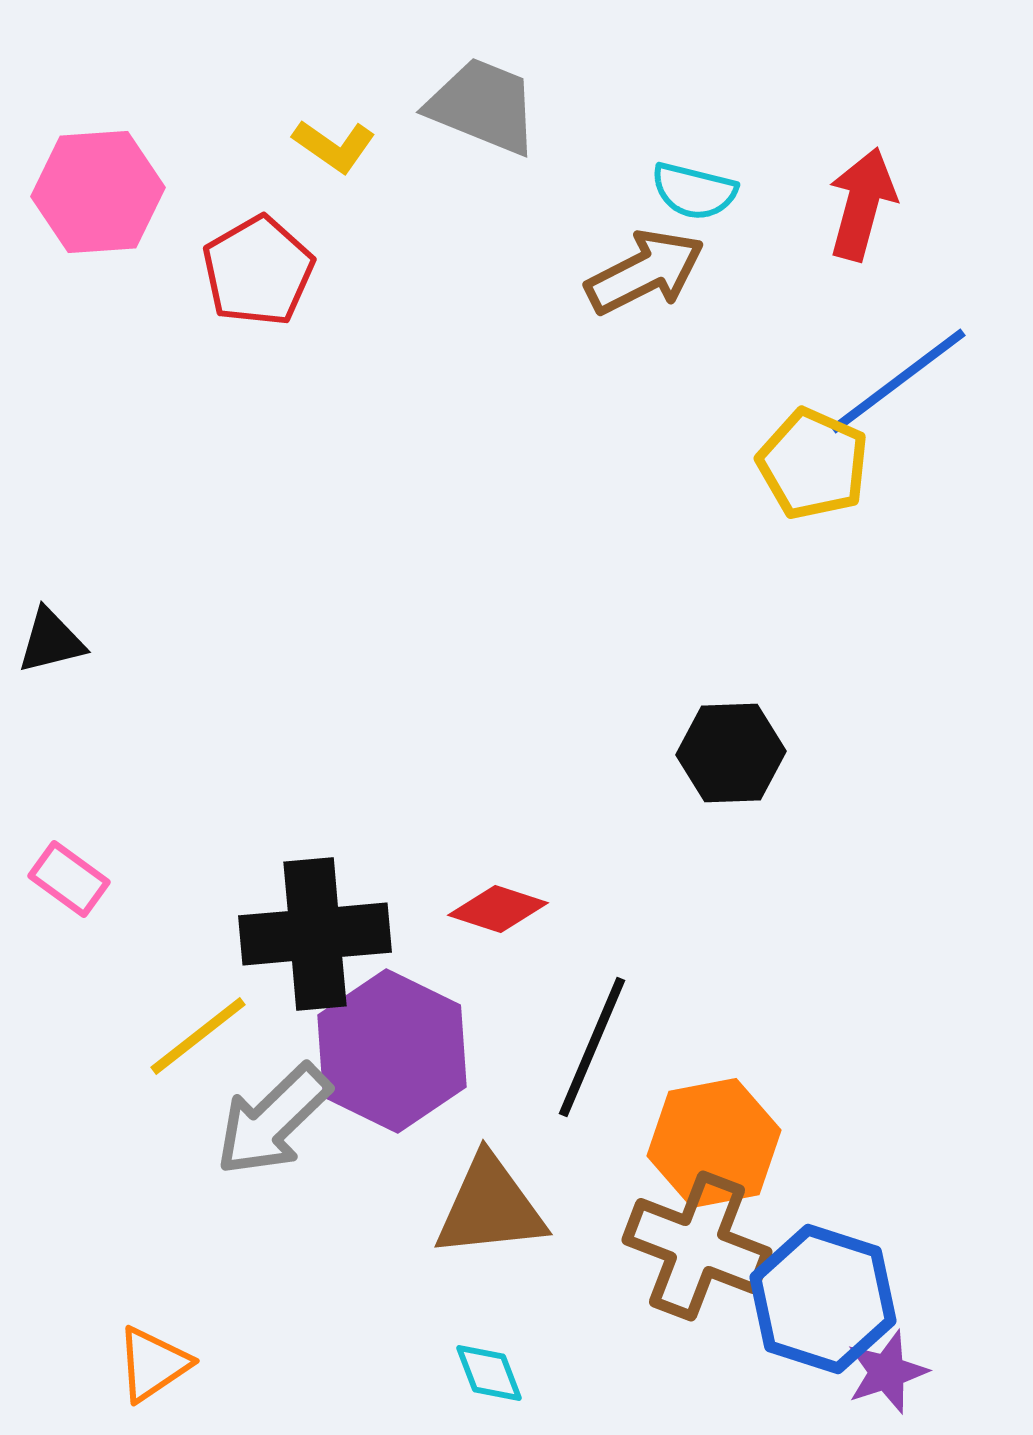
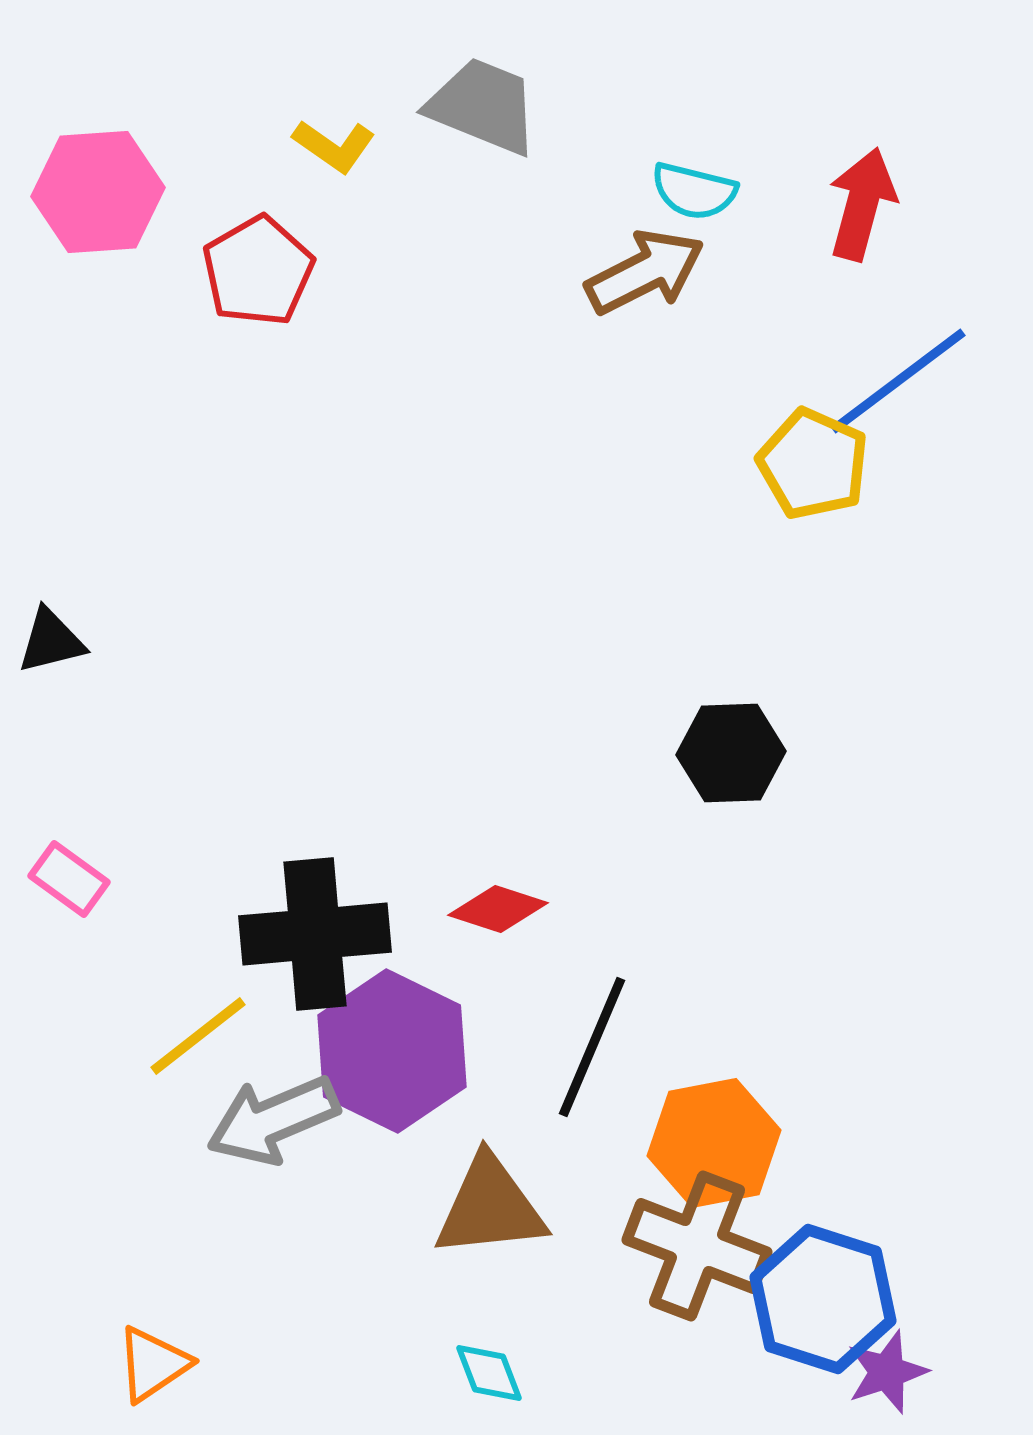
gray arrow: rotated 21 degrees clockwise
